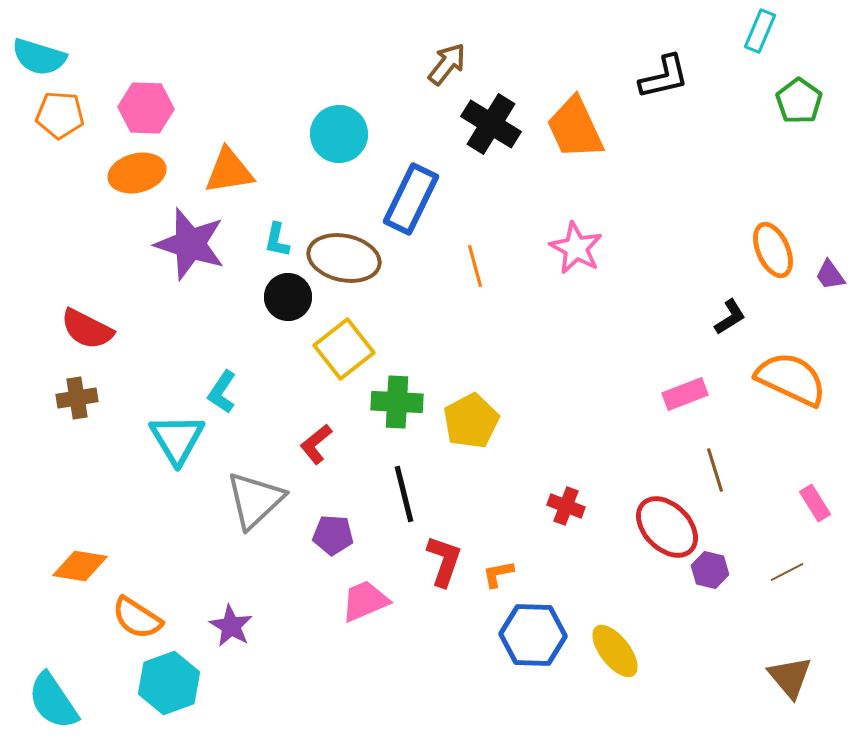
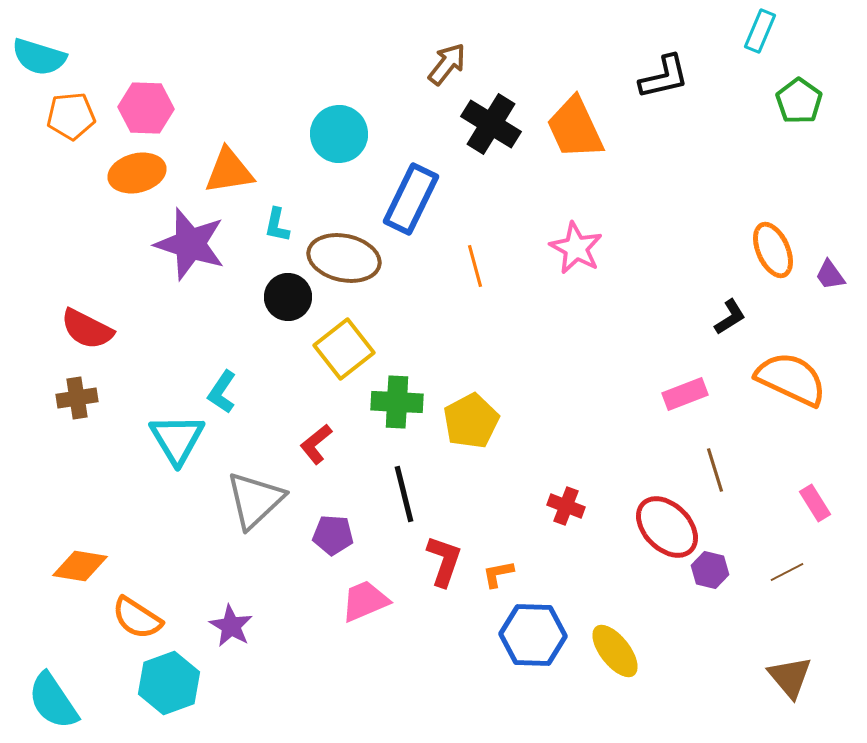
orange pentagon at (60, 115): moved 11 px right, 1 px down; rotated 9 degrees counterclockwise
cyan L-shape at (277, 240): moved 15 px up
